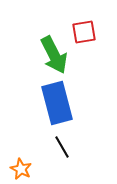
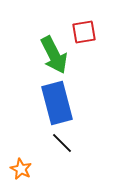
black line: moved 4 px up; rotated 15 degrees counterclockwise
